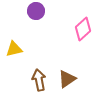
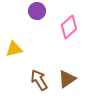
purple circle: moved 1 px right
pink diamond: moved 14 px left, 2 px up
brown arrow: rotated 20 degrees counterclockwise
